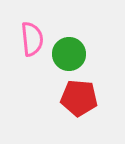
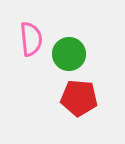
pink semicircle: moved 1 px left
